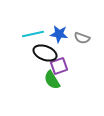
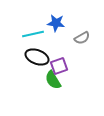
blue star: moved 3 px left, 11 px up
gray semicircle: rotated 49 degrees counterclockwise
black ellipse: moved 8 px left, 4 px down
green semicircle: moved 1 px right
